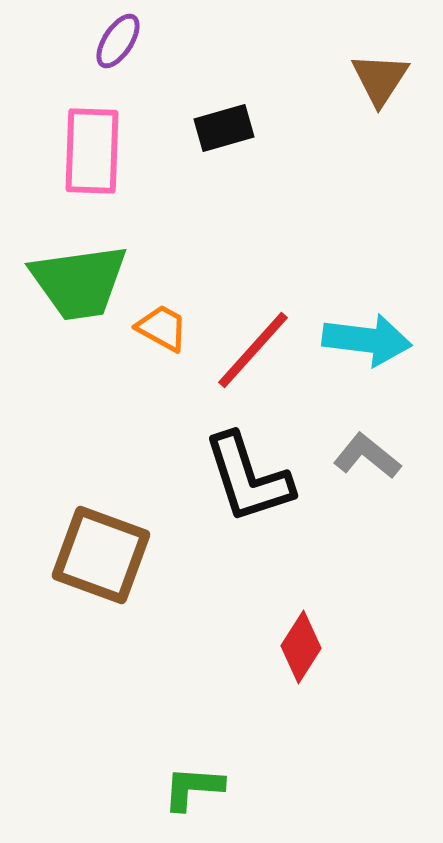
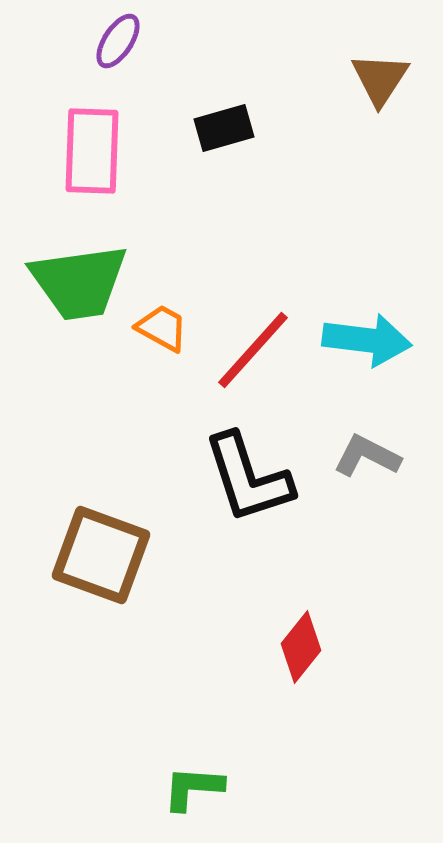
gray L-shape: rotated 12 degrees counterclockwise
red diamond: rotated 6 degrees clockwise
